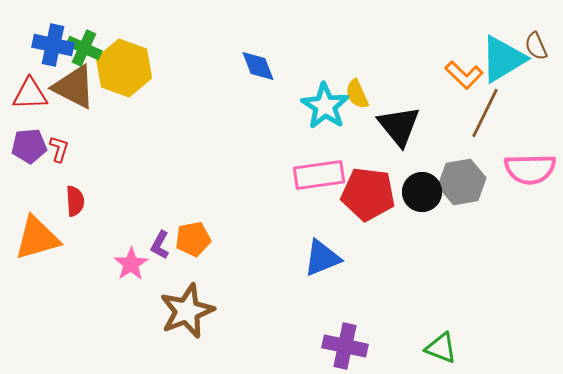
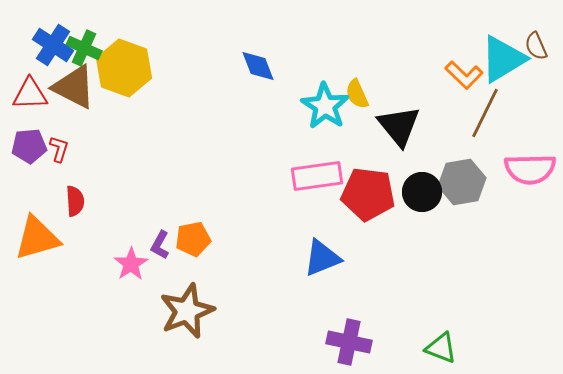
blue cross: rotated 21 degrees clockwise
pink rectangle: moved 2 px left, 1 px down
purple cross: moved 4 px right, 4 px up
